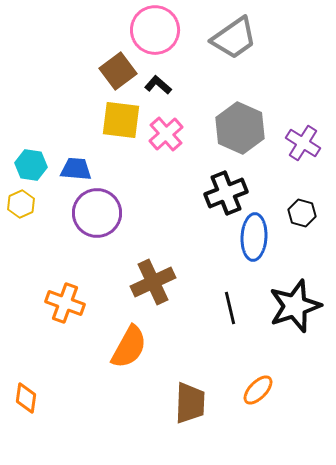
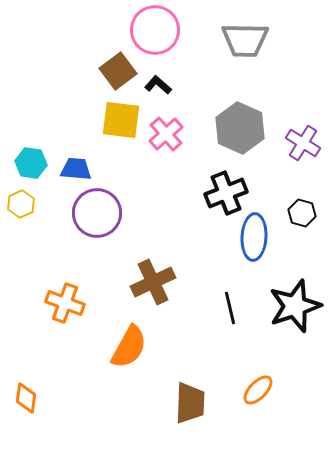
gray trapezoid: moved 11 px right, 2 px down; rotated 36 degrees clockwise
cyan hexagon: moved 2 px up
